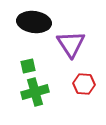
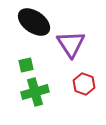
black ellipse: rotated 28 degrees clockwise
green square: moved 2 px left, 1 px up
red hexagon: rotated 15 degrees clockwise
